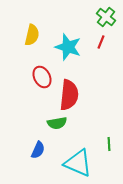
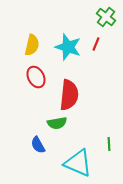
yellow semicircle: moved 10 px down
red line: moved 5 px left, 2 px down
red ellipse: moved 6 px left
blue semicircle: moved 5 px up; rotated 126 degrees clockwise
